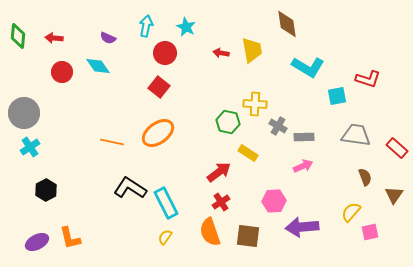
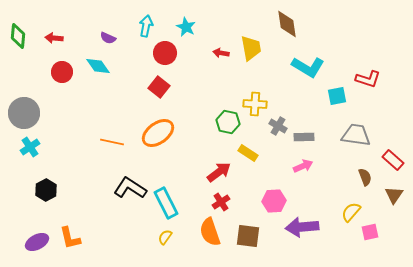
yellow trapezoid at (252, 50): moved 1 px left, 2 px up
red rectangle at (397, 148): moved 4 px left, 12 px down
